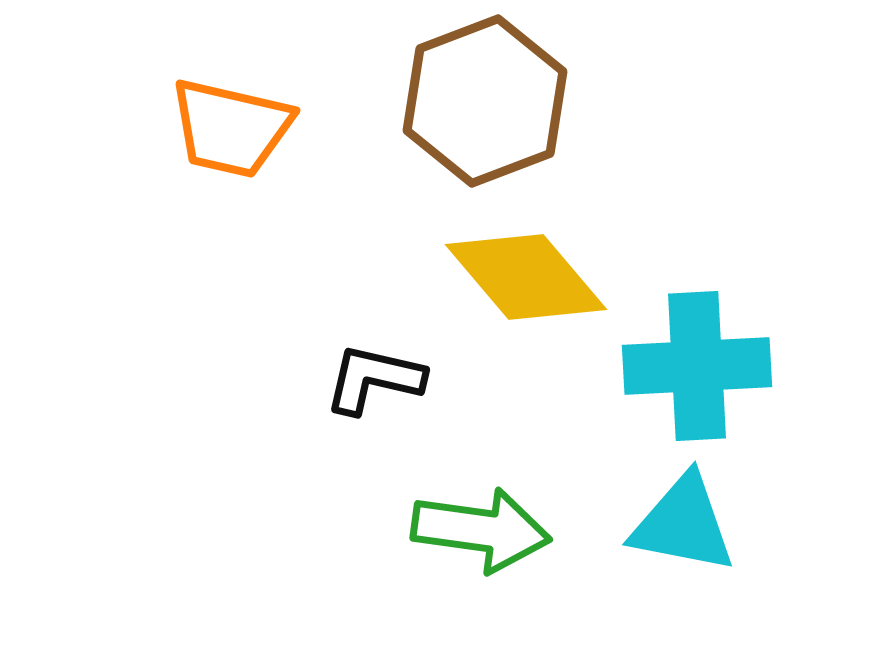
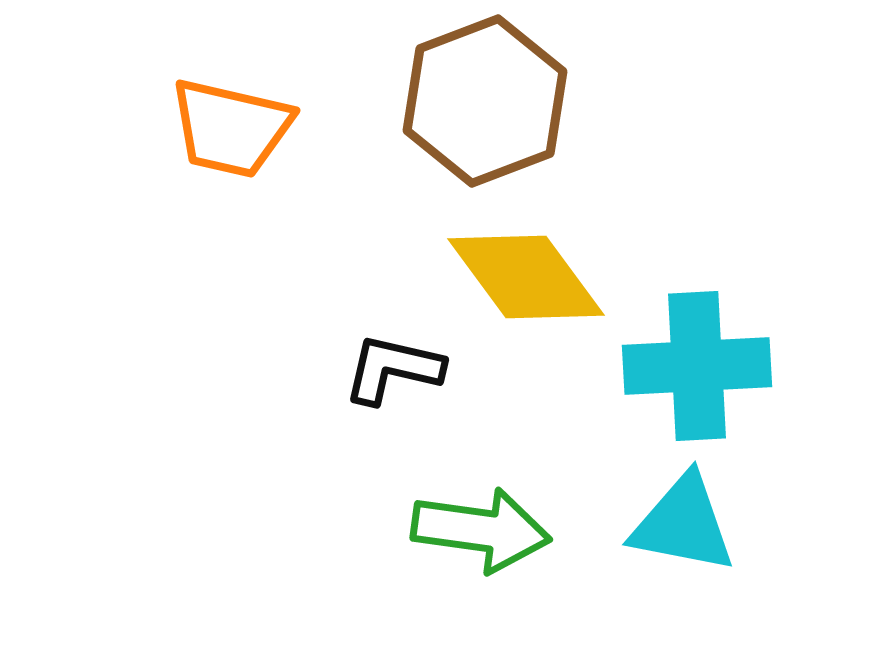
yellow diamond: rotated 4 degrees clockwise
black L-shape: moved 19 px right, 10 px up
